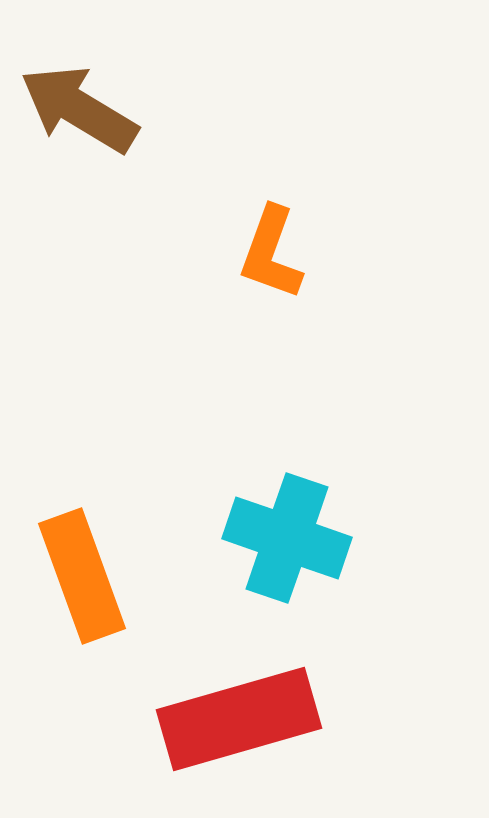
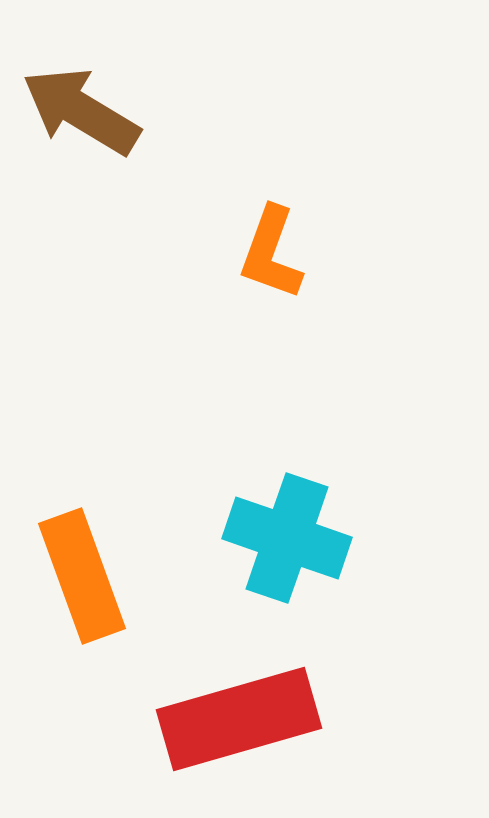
brown arrow: moved 2 px right, 2 px down
